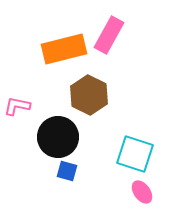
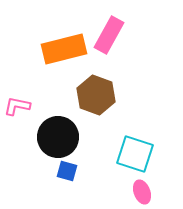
brown hexagon: moved 7 px right; rotated 6 degrees counterclockwise
pink ellipse: rotated 15 degrees clockwise
